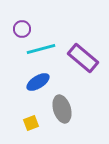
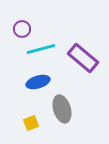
blue ellipse: rotated 15 degrees clockwise
